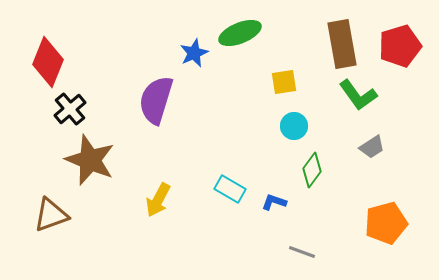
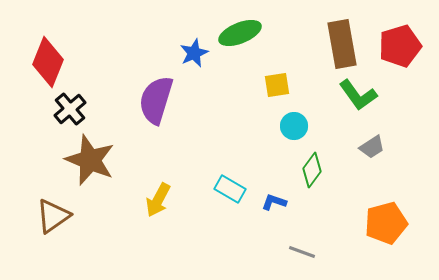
yellow square: moved 7 px left, 3 px down
brown triangle: moved 2 px right, 1 px down; rotated 15 degrees counterclockwise
